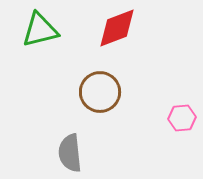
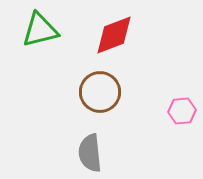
red diamond: moved 3 px left, 7 px down
pink hexagon: moved 7 px up
gray semicircle: moved 20 px right
